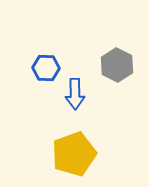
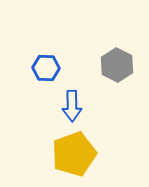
blue arrow: moved 3 px left, 12 px down
